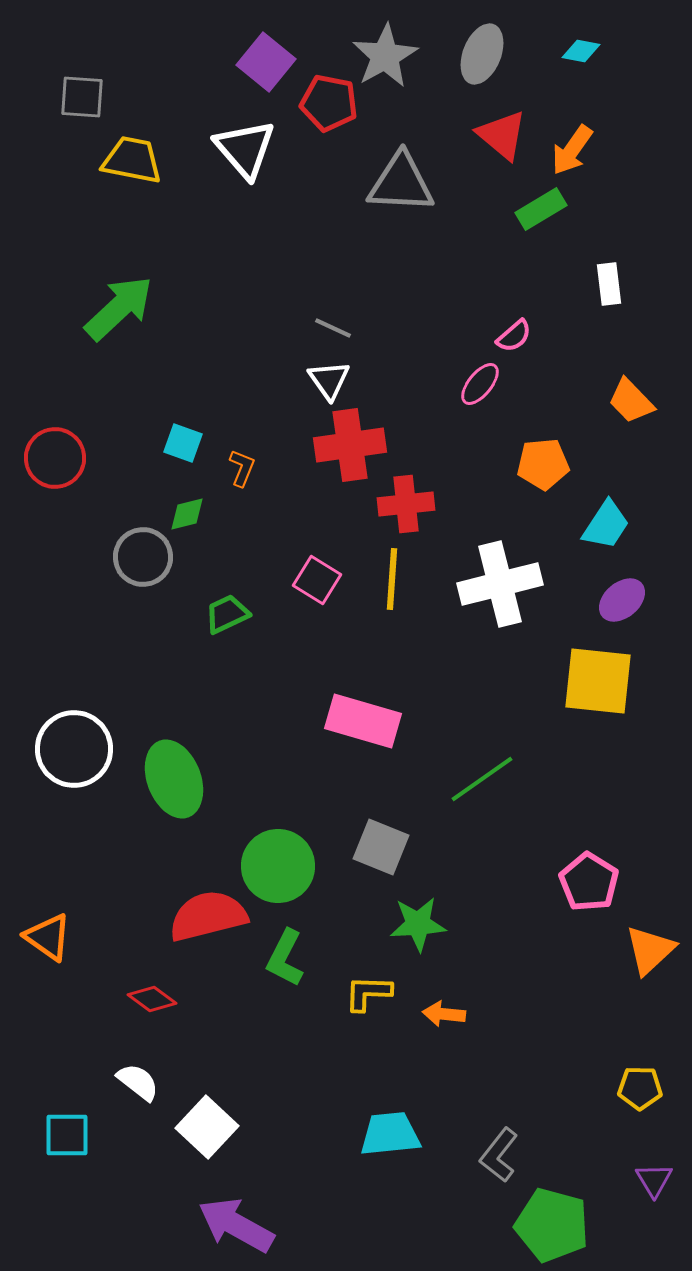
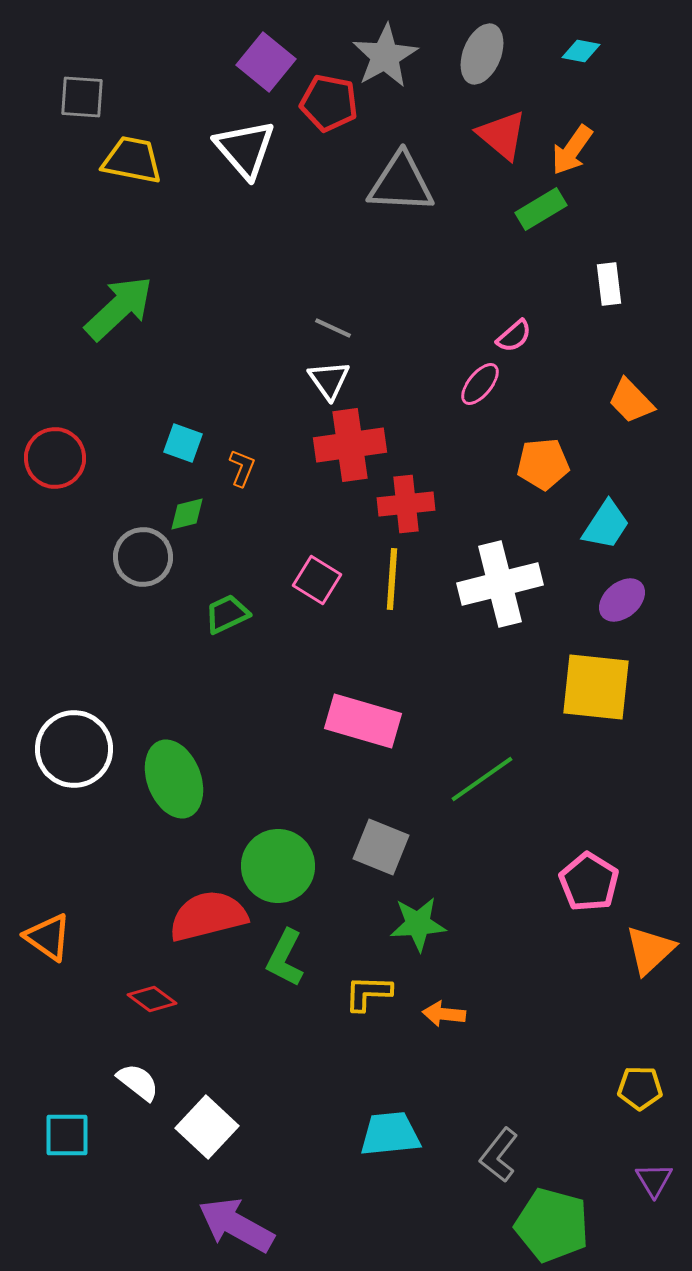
yellow square at (598, 681): moved 2 px left, 6 px down
